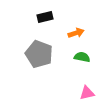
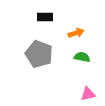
black rectangle: rotated 14 degrees clockwise
pink triangle: moved 1 px right, 1 px down
